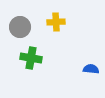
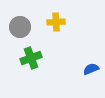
green cross: rotated 30 degrees counterclockwise
blue semicircle: rotated 28 degrees counterclockwise
